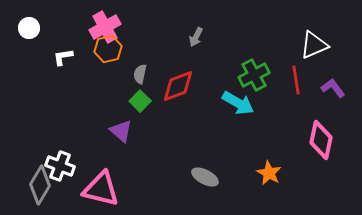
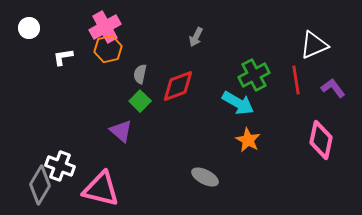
orange star: moved 21 px left, 33 px up
